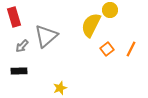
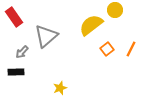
yellow circle: moved 5 px right
red rectangle: rotated 18 degrees counterclockwise
yellow semicircle: rotated 25 degrees clockwise
gray arrow: moved 6 px down
black rectangle: moved 3 px left, 1 px down
